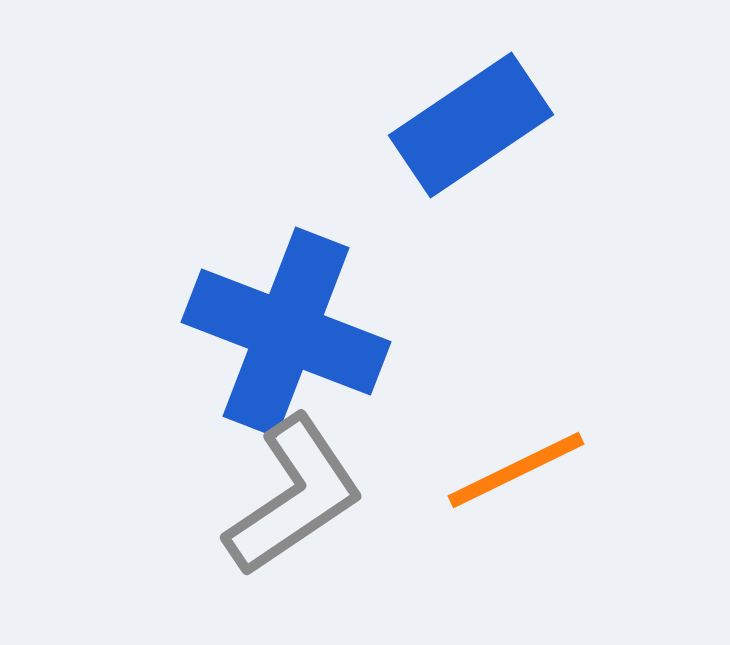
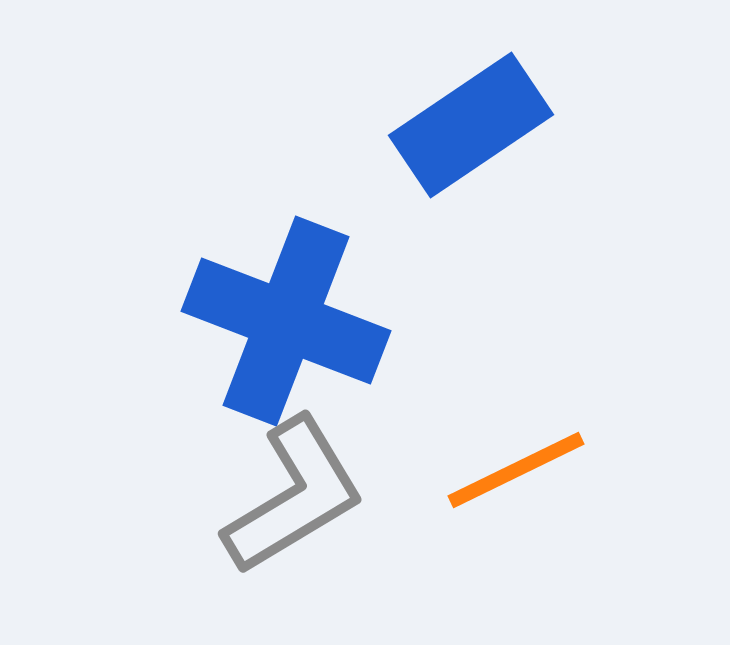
blue cross: moved 11 px up
gray L-shape: rotated 3 degrees clockwise
